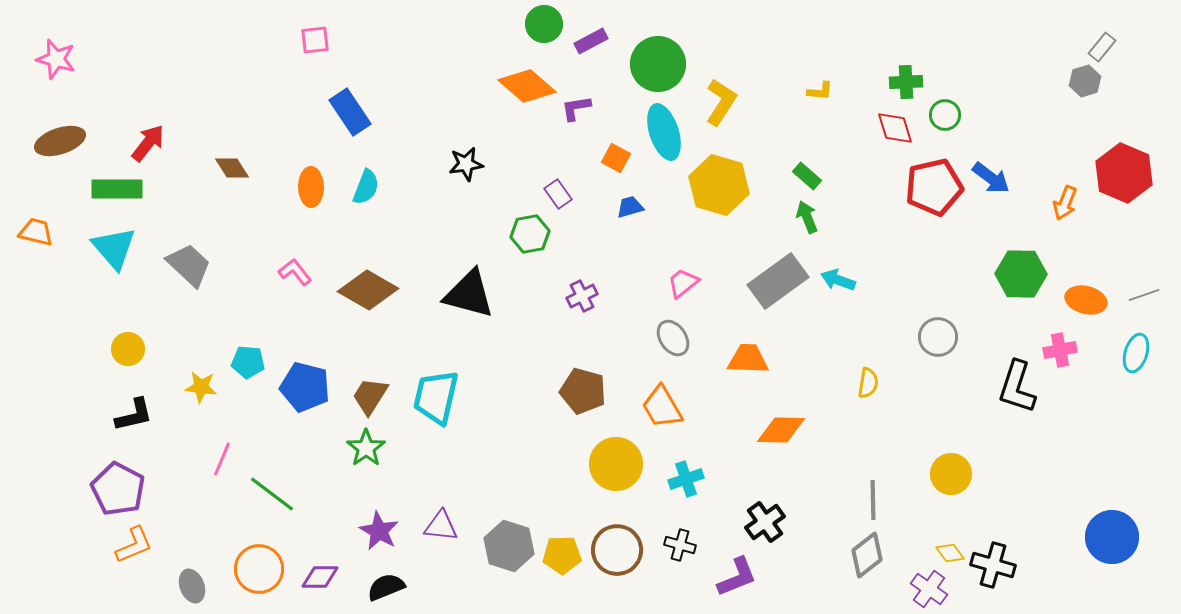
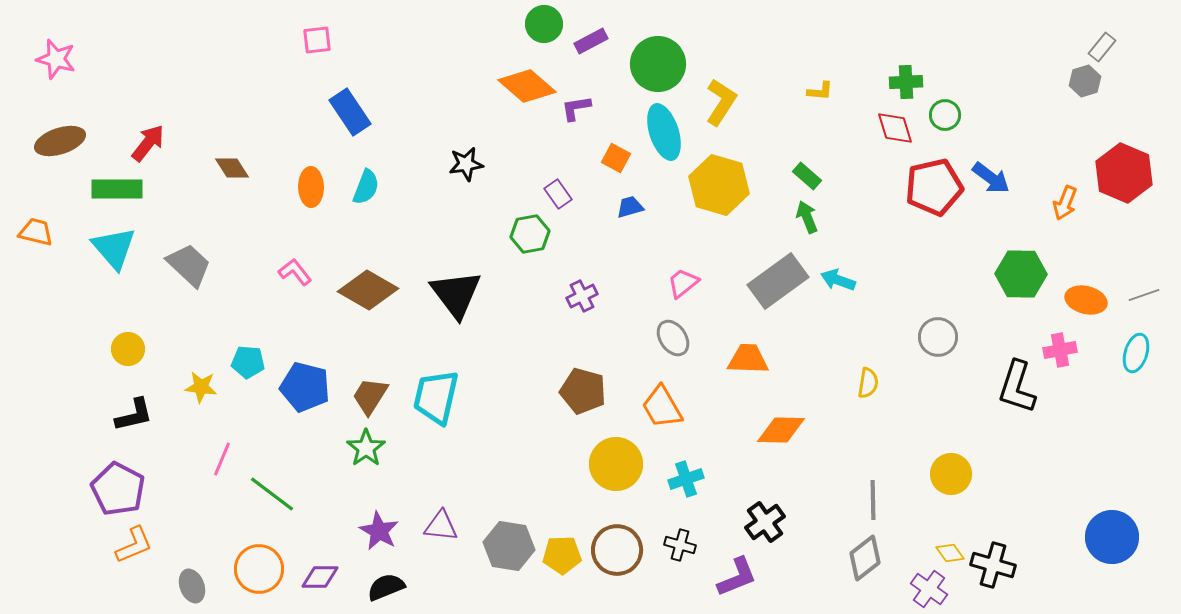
pink square at (315, 40): moved 2 px right
black triangle at (469, 294): moved 13 px left; rotated 38 degrees clockwise
gray hexagon at (509, 546): rotated 9 degrees counterclockwise
gray diamond at (867, 555): moved 2 px left, 3 px down
